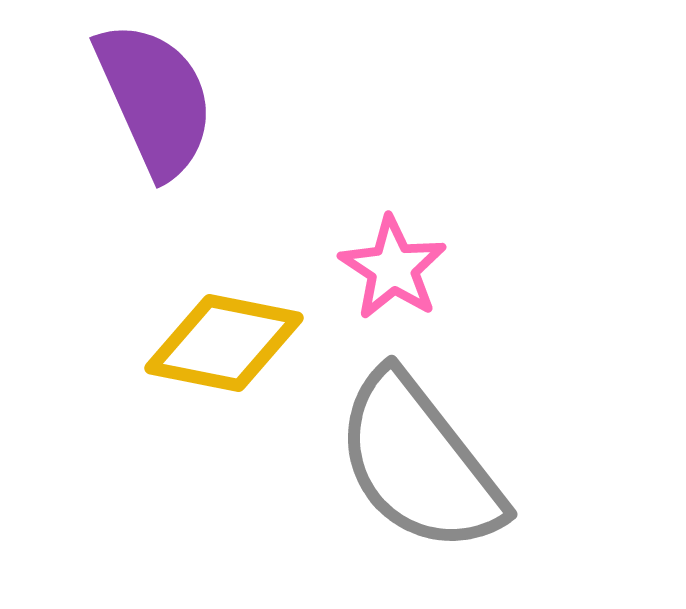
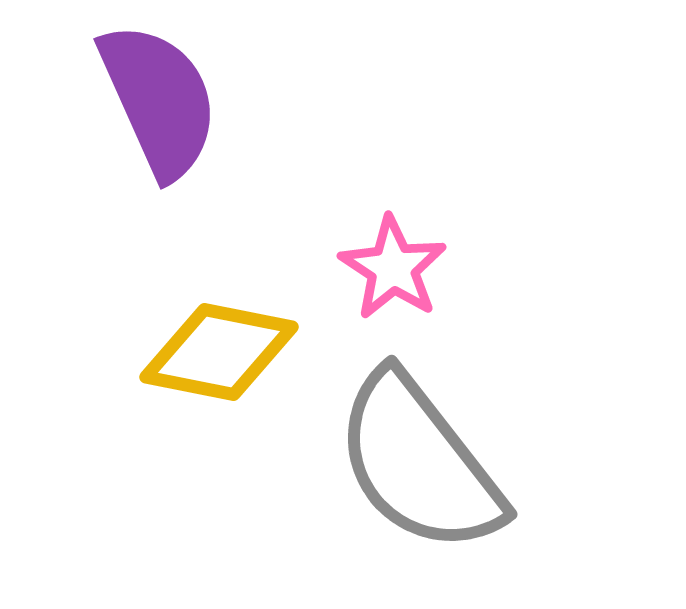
purple semicircle: moved 4 px right, 1 px down
yellow diamond: moved 5 px left, 9 px down
